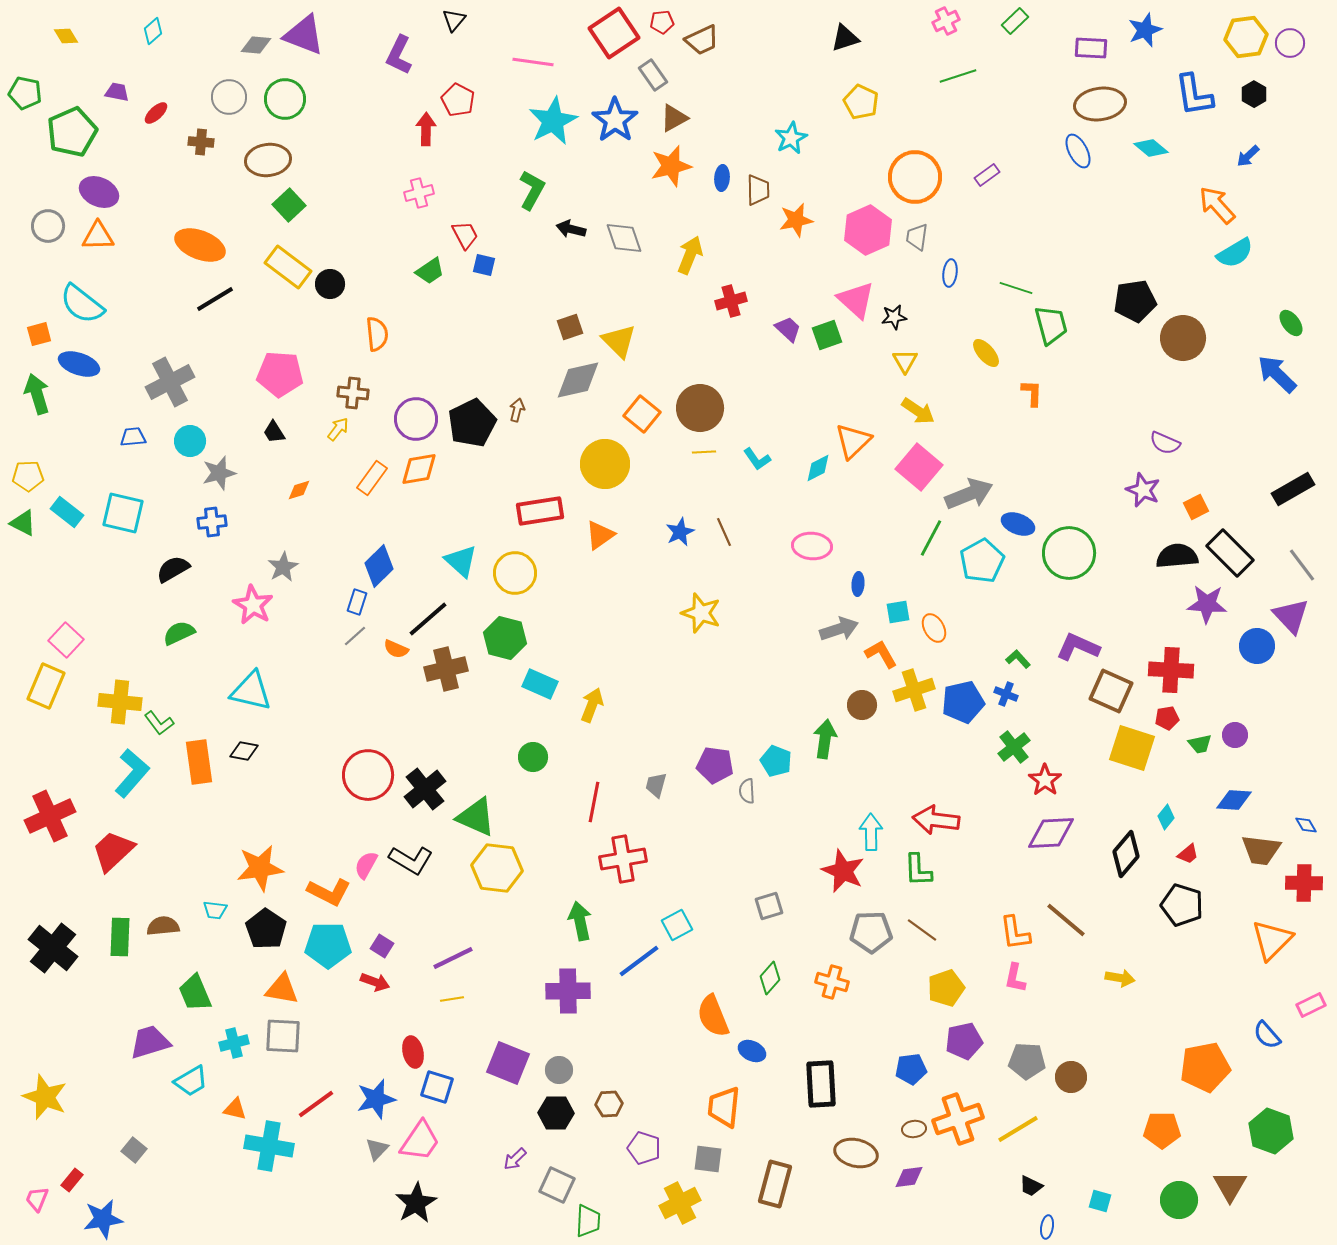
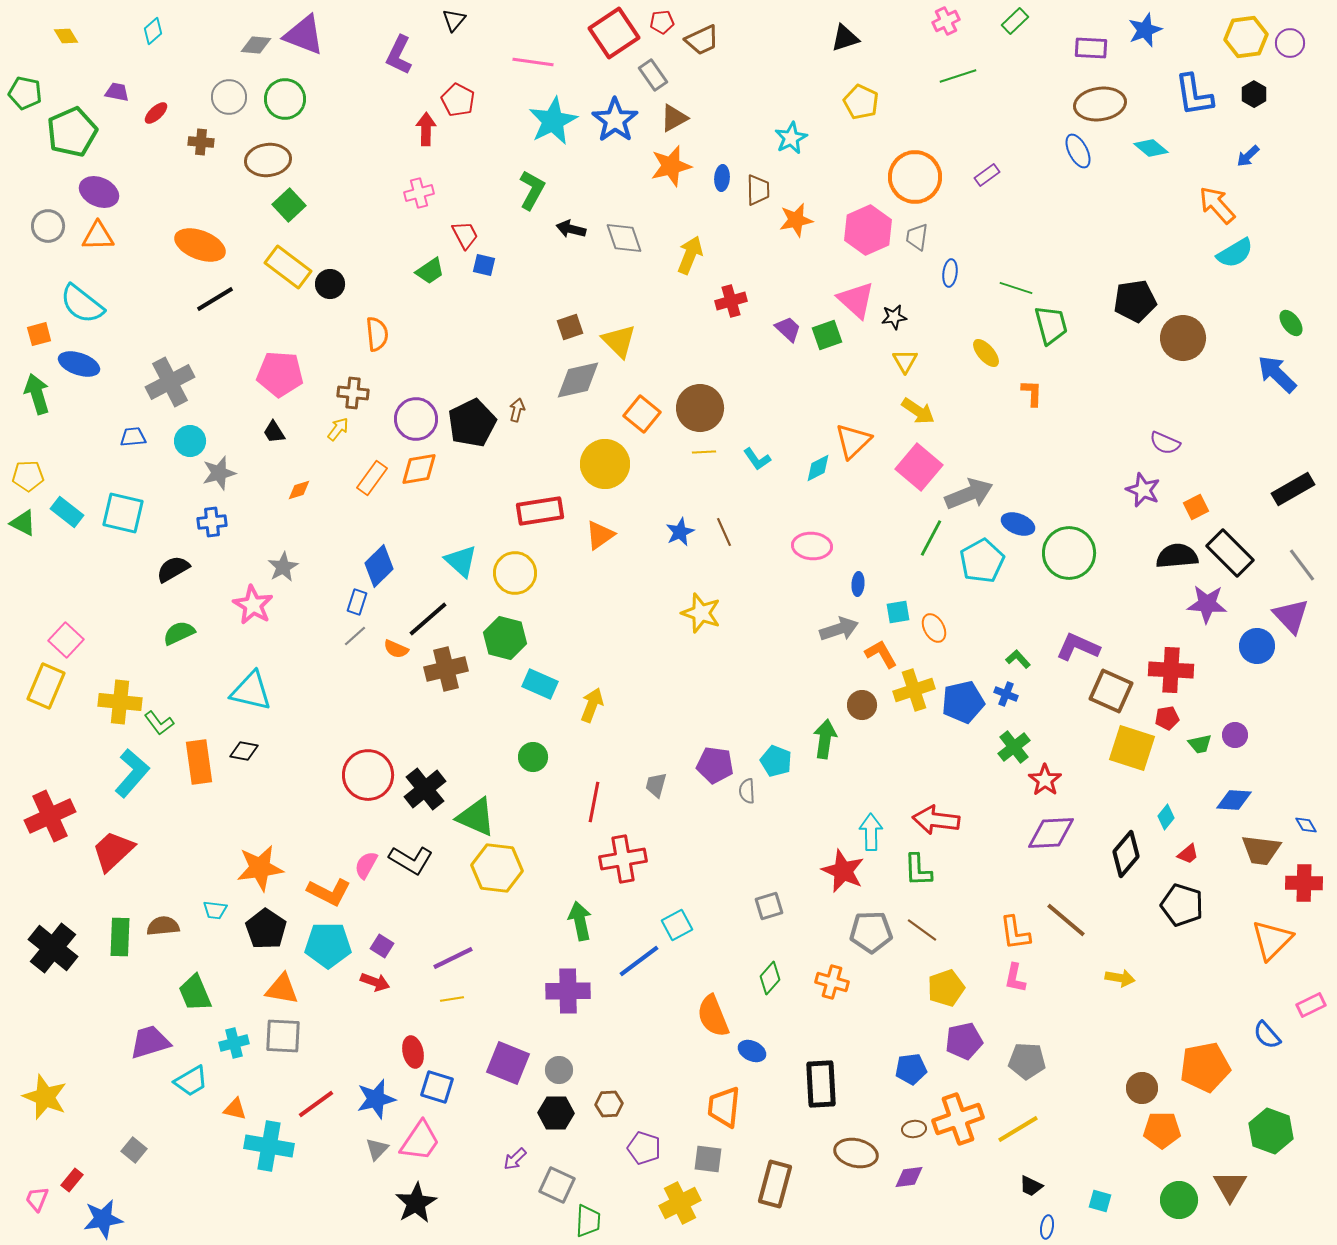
brown circle at (1071, 1077): moved 71 px right, 11 px down
